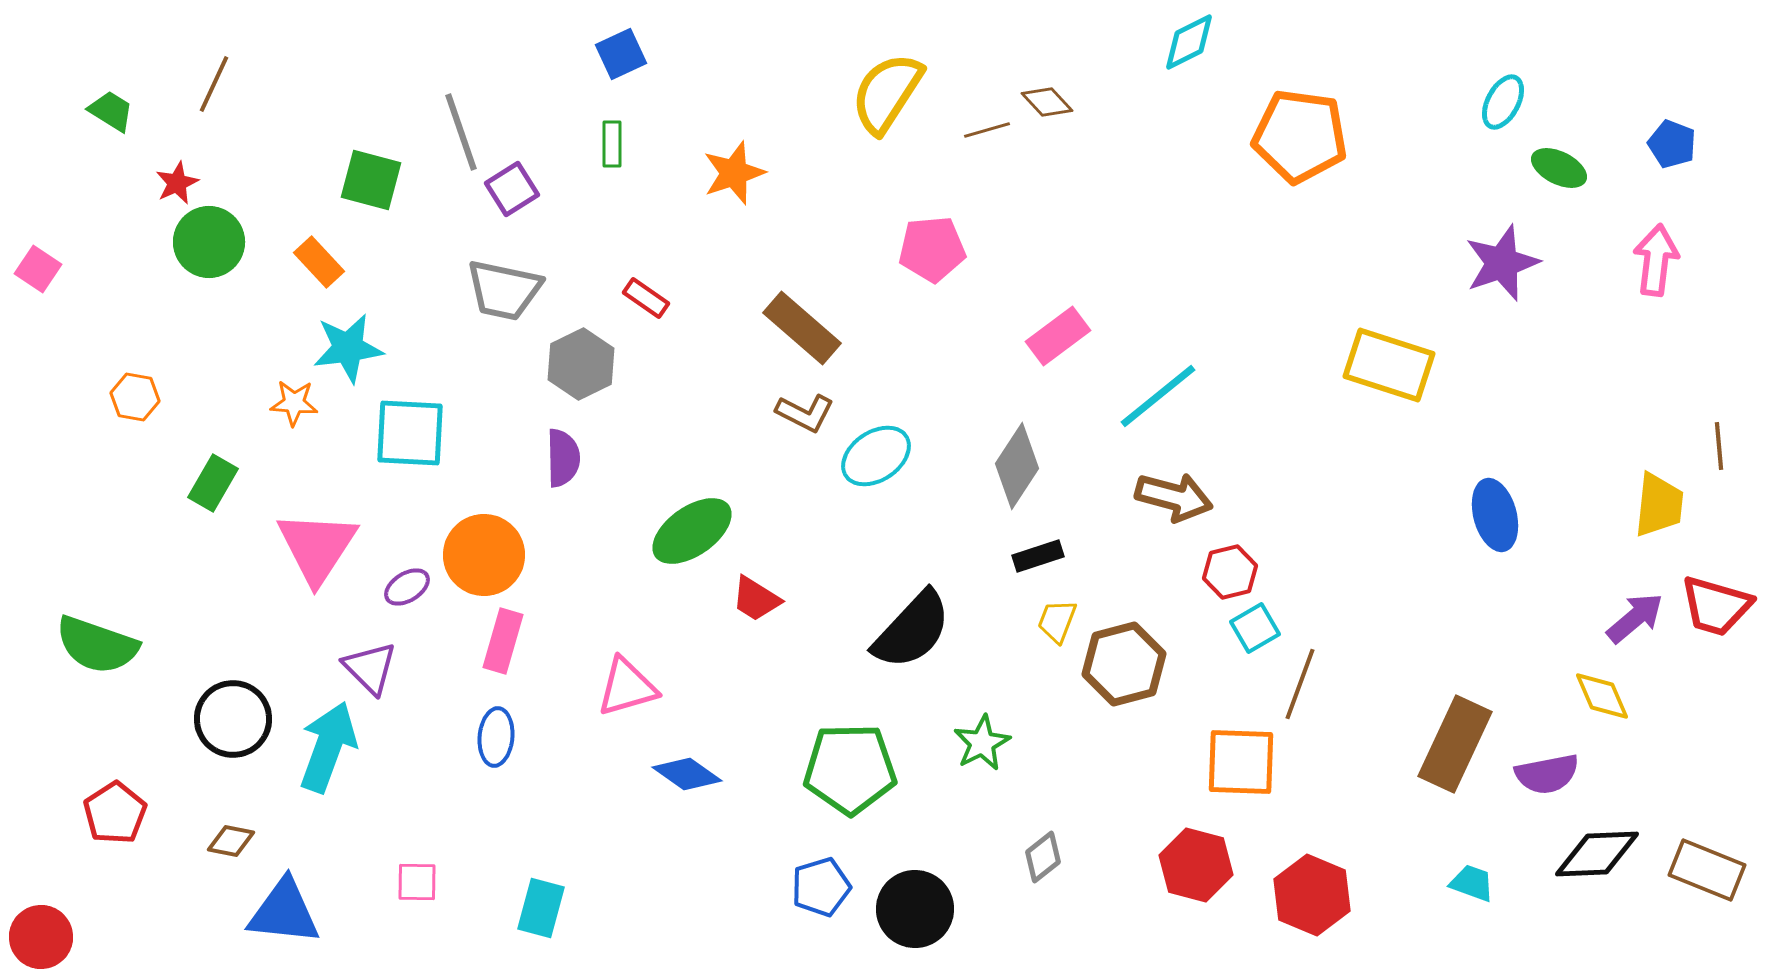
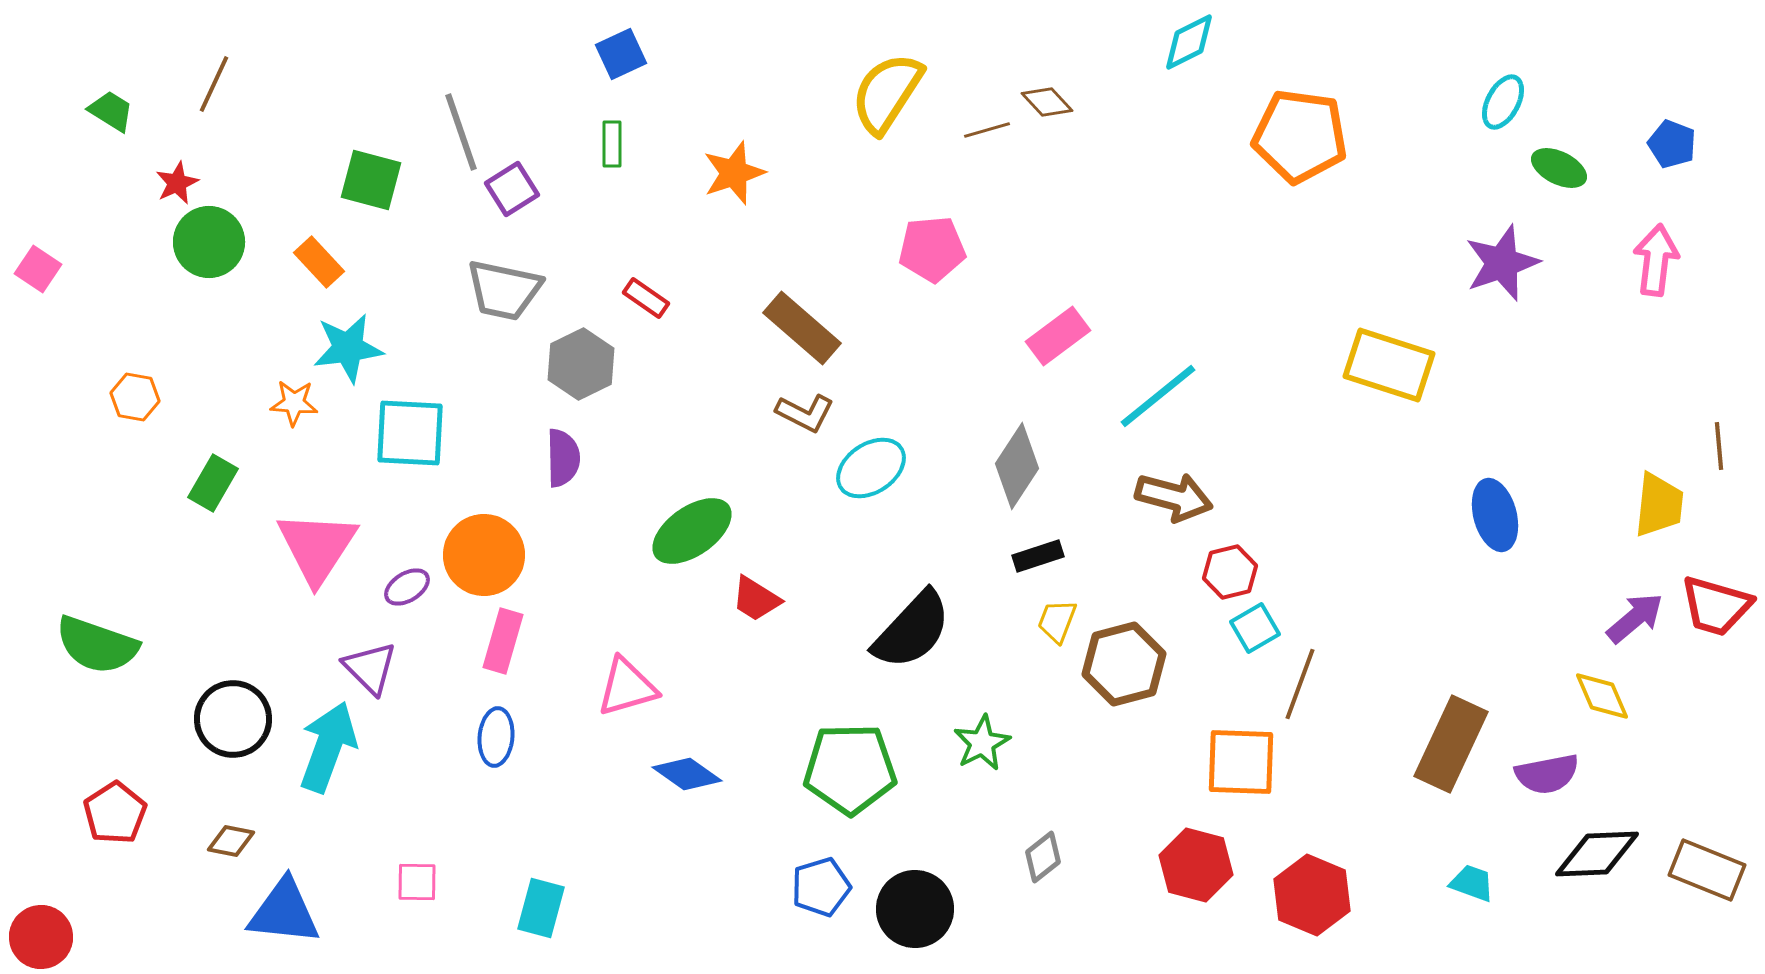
cyan ellipse at (876, 456): moved 5 px left, 12 px down
brown rectangle at (1455, 744): moved 4 px left
